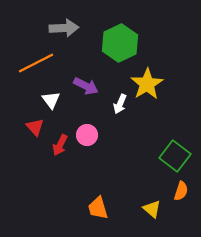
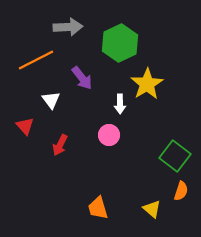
gray arrow: moved 4 px right, 1 px up
orange line: moved 3 px up
purple arrow: moved 4 px left, 8 px up; rotated 25 degrees clockwise
white arrow: rotated 24 degrees counterclockwise
red triangle: moved 10 px left, 1 px up
pink circle: moved 22 px right
